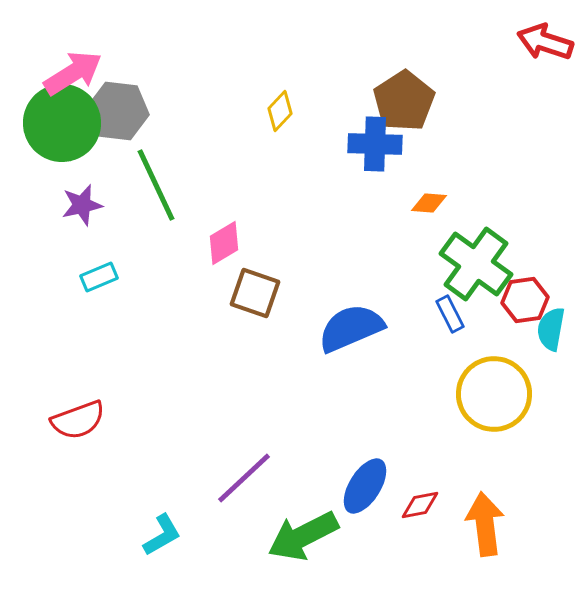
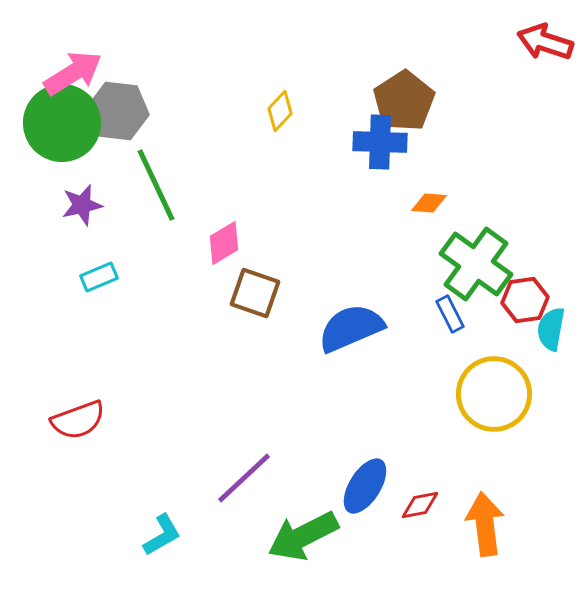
blue cross: moved 5 px right, 2 px up
